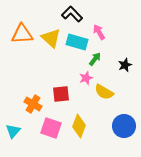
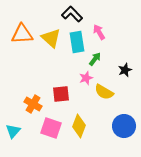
cyan rectangle: rotated 65 degrees clockwise
black star: moved 5 px down
